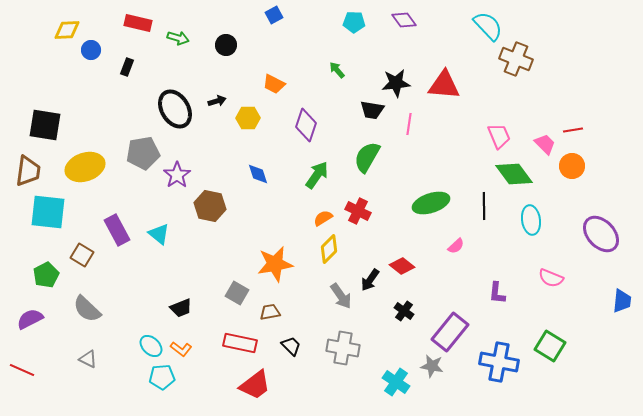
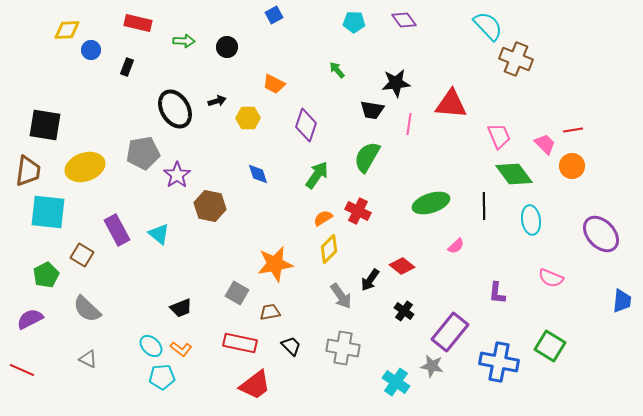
green arrow at (178, 38): moved 6 px right, 3 px down; rotated 15 degrees counterclockwise
black circle at (226, 45): moved 1 px right, 2 px down
red triangle at (444, 85): moved 7 px right, 19 px down
